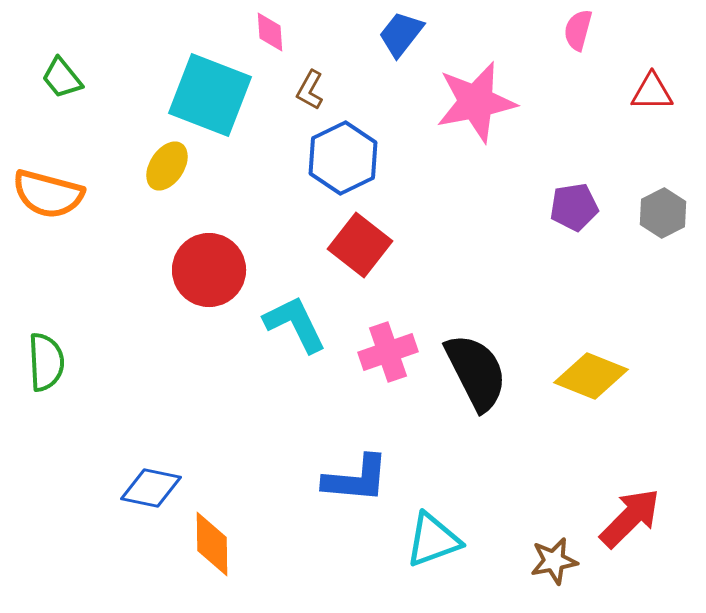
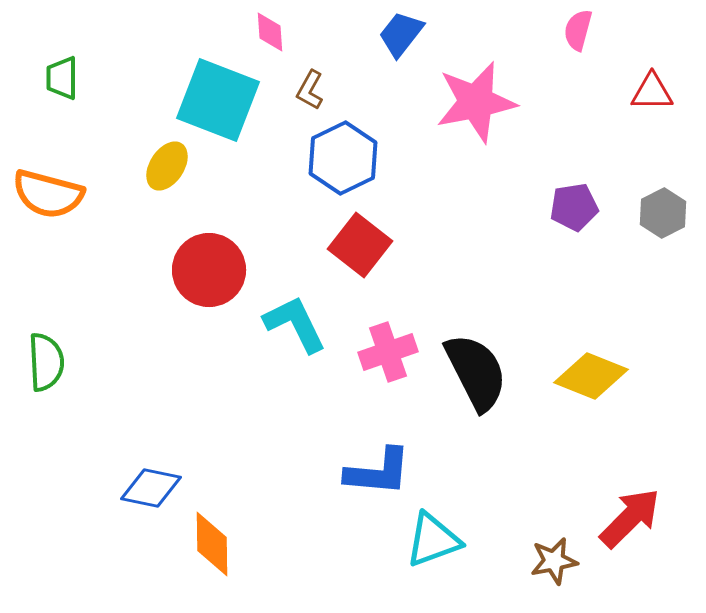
green trapezoid: rotated 39 degrees clockwise
cyan square: moved 8 px right, 5 px down
blue L-shape: moved 22 px right, 7 px up
